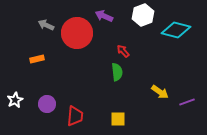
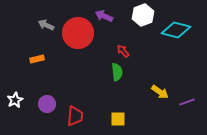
red circle: moved 1 px right
